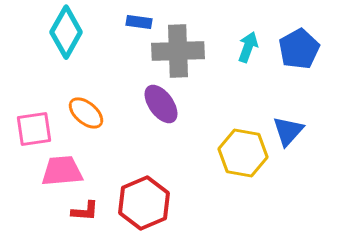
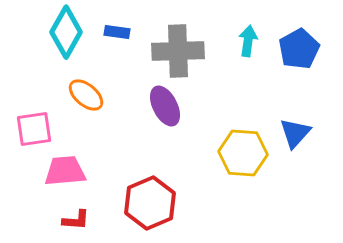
blue rectangle: moved 22 px left, 10 px down
cyan arrow: moved 6 px up; rotated 12 degrees counterclockwise
purple ellipse: moved 4 px right, 2 px down; rotated 9 degrees clockwise
orange ellipse: moved 18 px up
blue triangle: moved 7 px right, 2 px down
yellow hexagon: rotated 6 degrees counterclockwise
pink trapezoid: moved 3 px right
red hexagon: moved 6 px right
red L-shape: moved 9 px left, 9 px down
